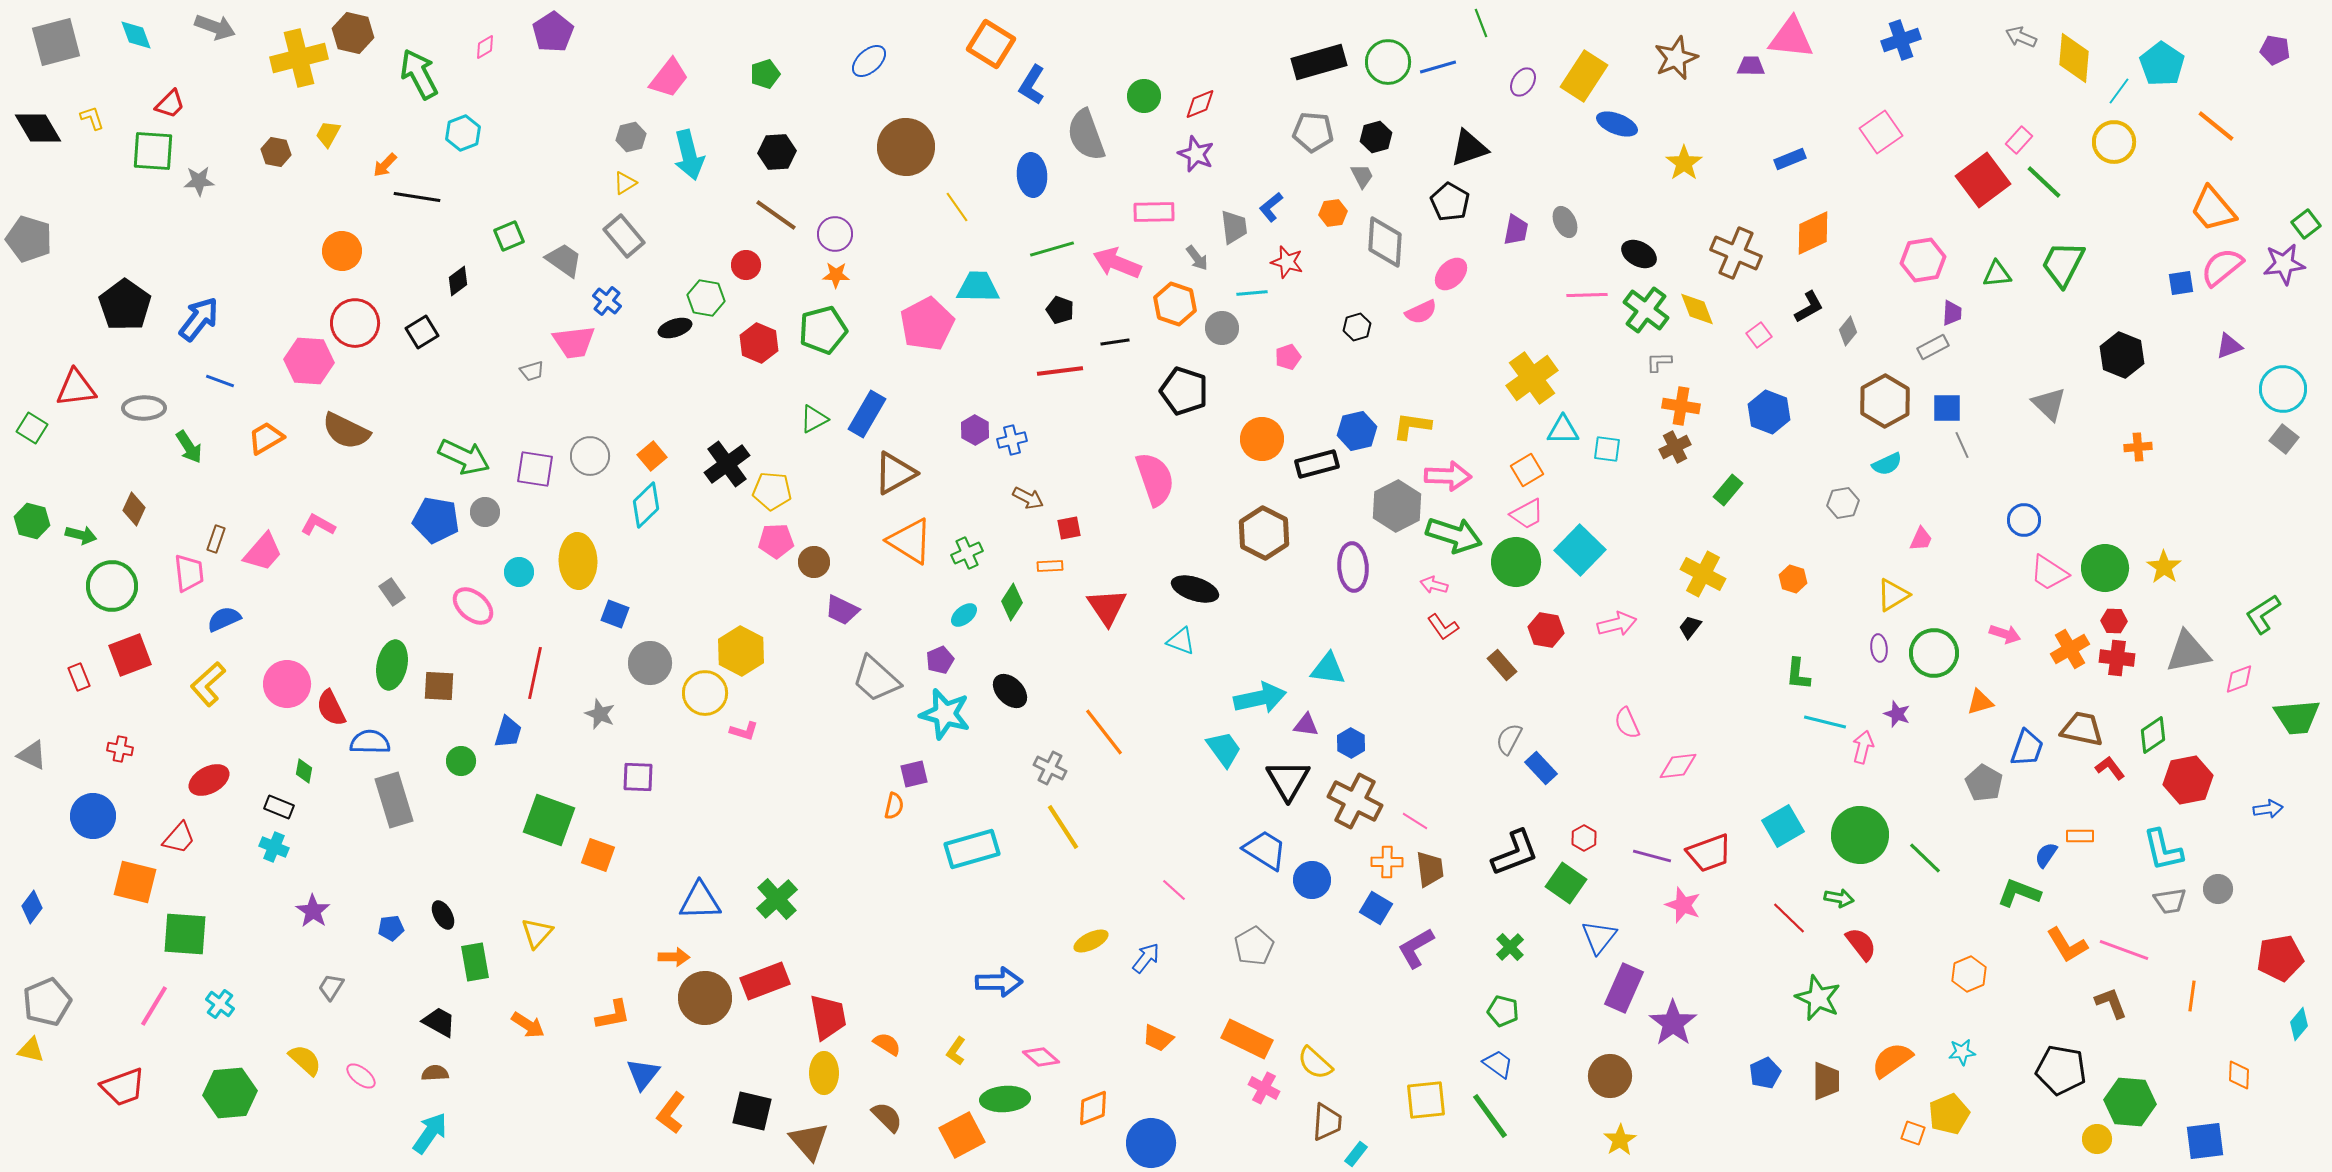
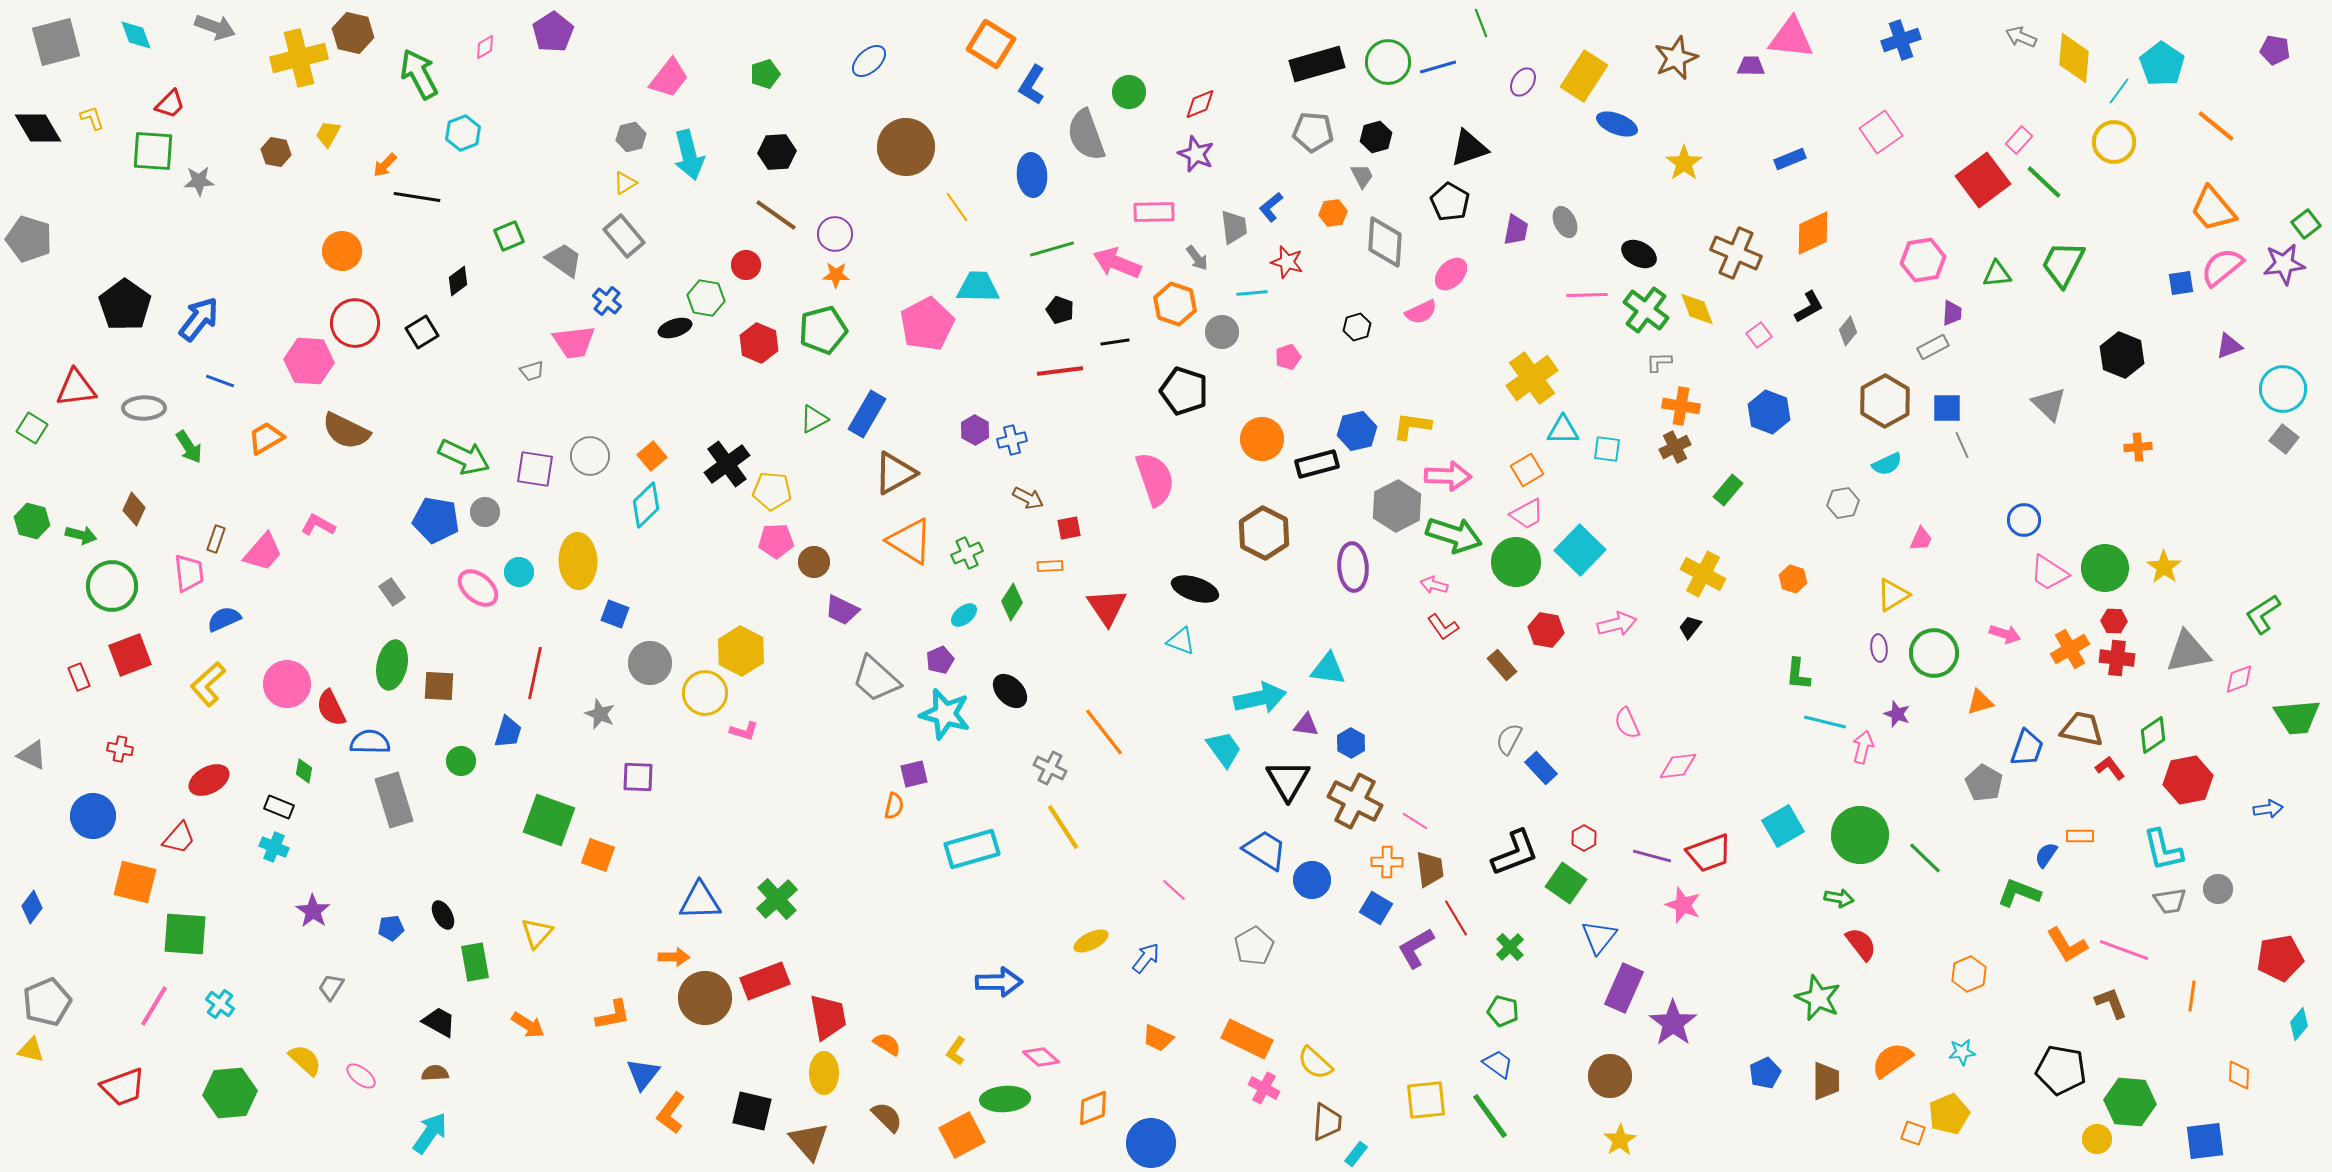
black rectangle at (1319, 62): moved 2 px left, 2 px down
green circle at (1144, 96): moved 15 px left, 4 px up
gray circle at (1222, 328): moved 4 px down
pink ellipse at (473, 606): moved 5 px right, 18 px up
red line at (1789, 918): moved 333 px left; rotated 15 degrees clockwise
